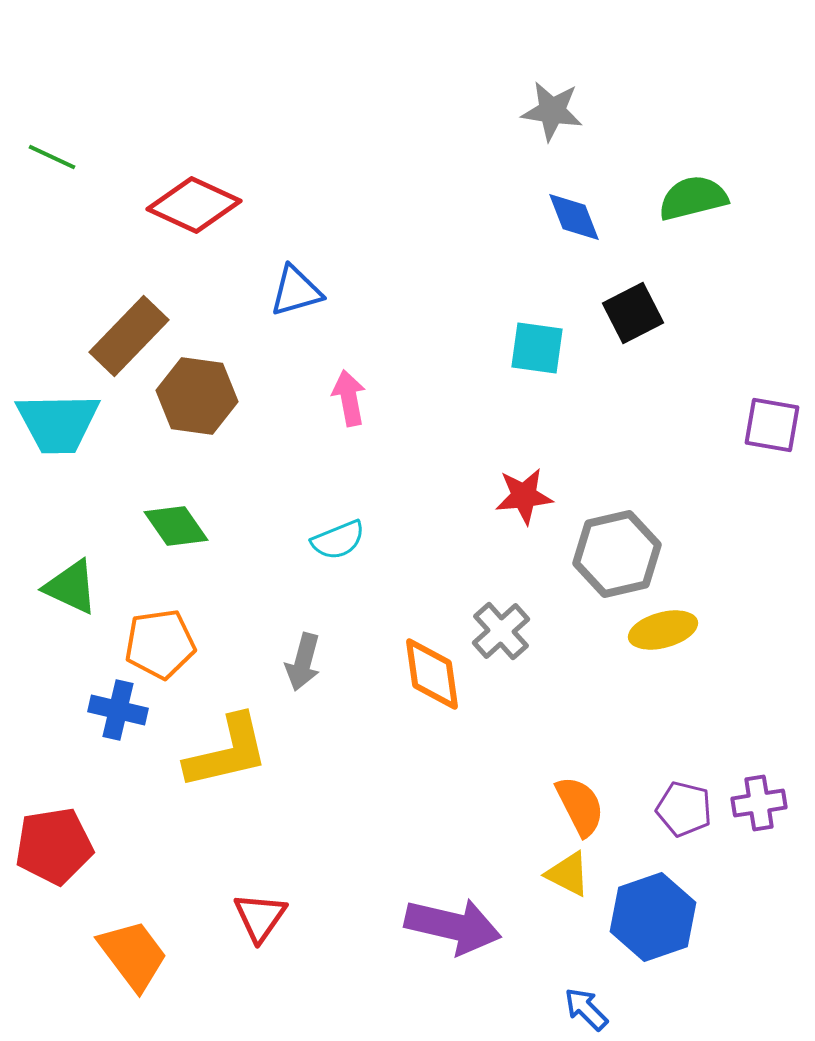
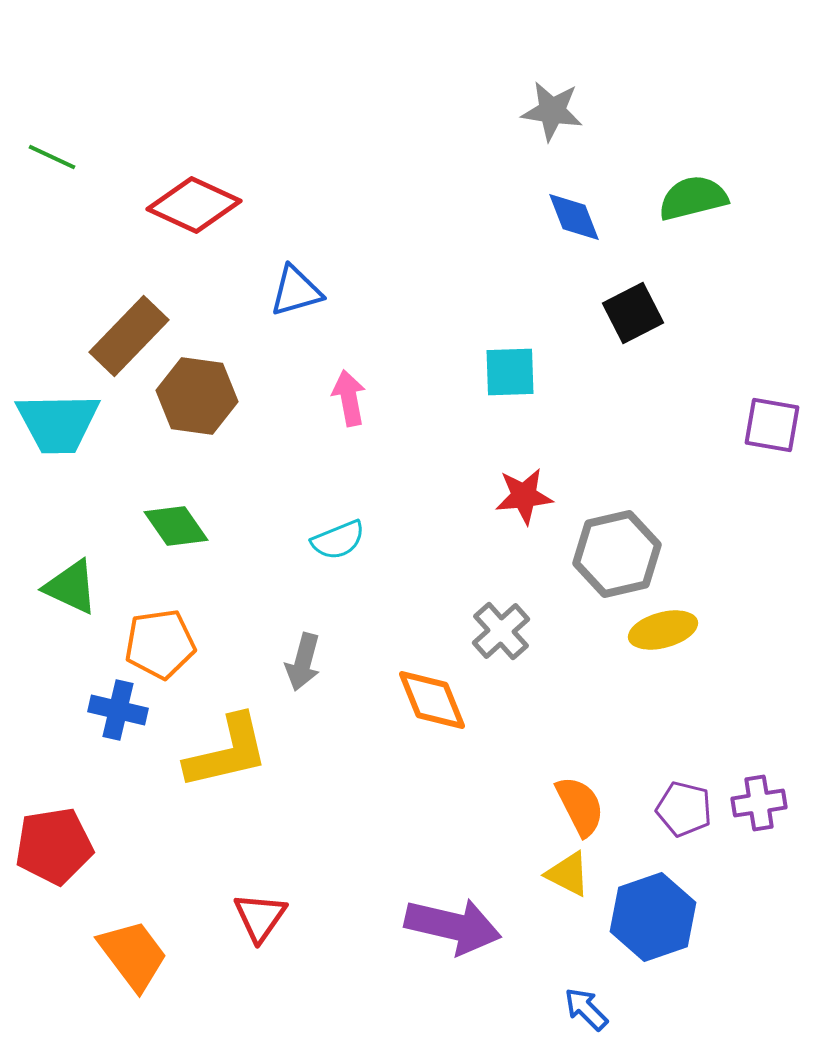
cyan square: moved 27 px left, 24 px down; rotated 10 degrees counterclockwise
orange diamond: moved 26 px down; rotated 14 degrees counterclockwise
